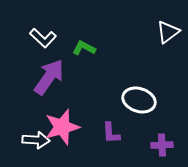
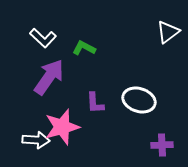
purple L-shape: moved 16 px left, 30 px up
